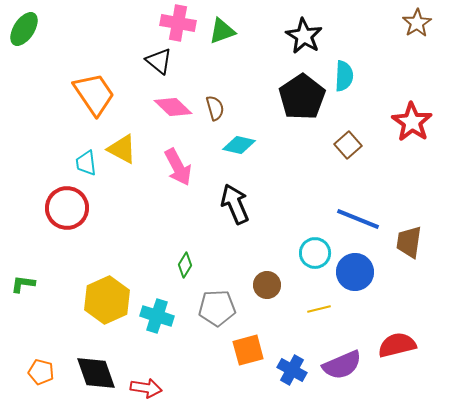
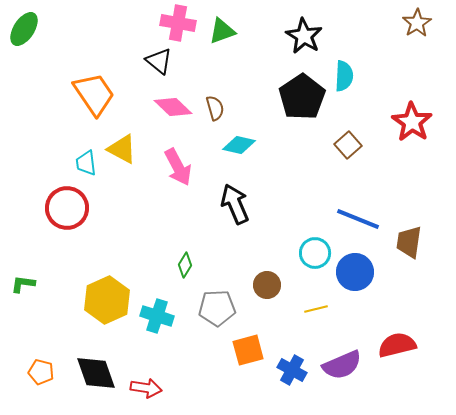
yellow line: moved 3 px left
